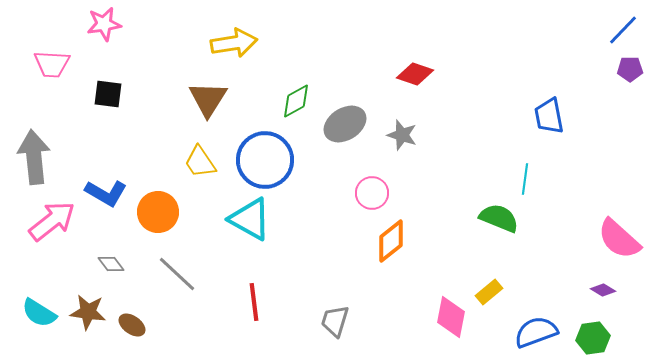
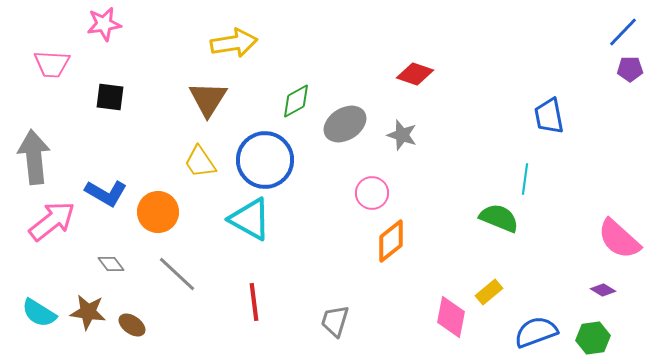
blue line: moved 2 px down
black square: moved 2 px right, 3 px down
